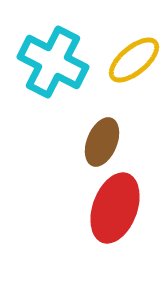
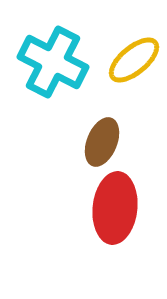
red ellipse: rotated 14 degrees counterclockwise
